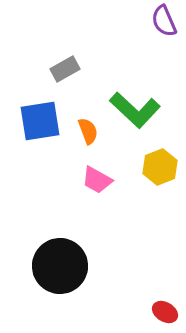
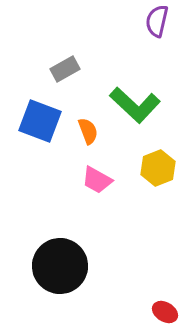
purple semicircle: moved 7 px left; rotated 36 degrees clockwise
green L-shape: moved 5 px up
blue square: rotated 30 degrees clockwise
yellow hexagon: moved 2 px left, 1 px down
